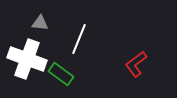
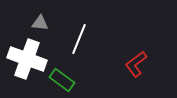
green rectangle: moved 1 px right, 6 px down
